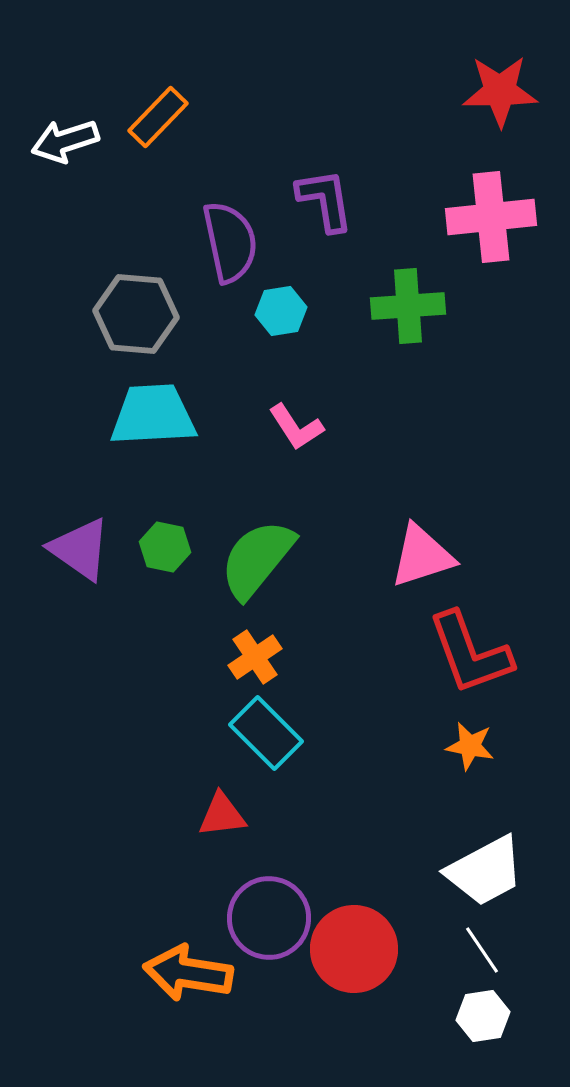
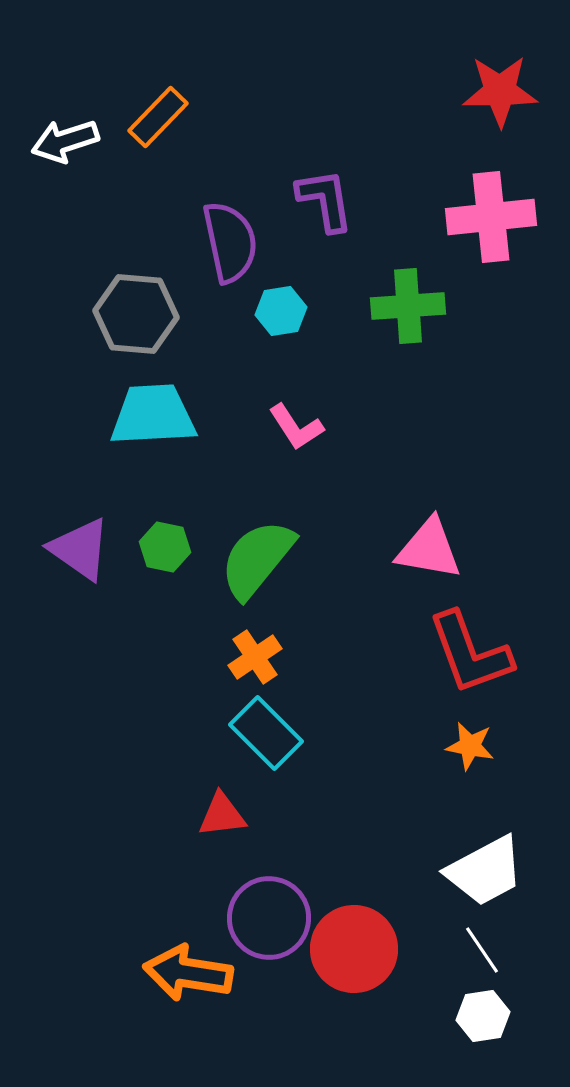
pink triangle: moved 7 px right, 7 px up; rotated 28 degrees clockwise
